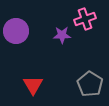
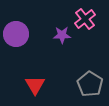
pink cross: rotated 20 degrees counterclockwise
purple circle: moved 3 px down
red triangle: moved 2 px right
